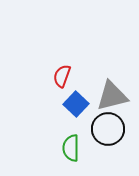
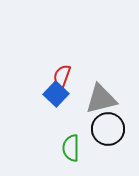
gray triangle: moved 11 px left, 3 px down
blue square: moved 20 px left, 10 px up
